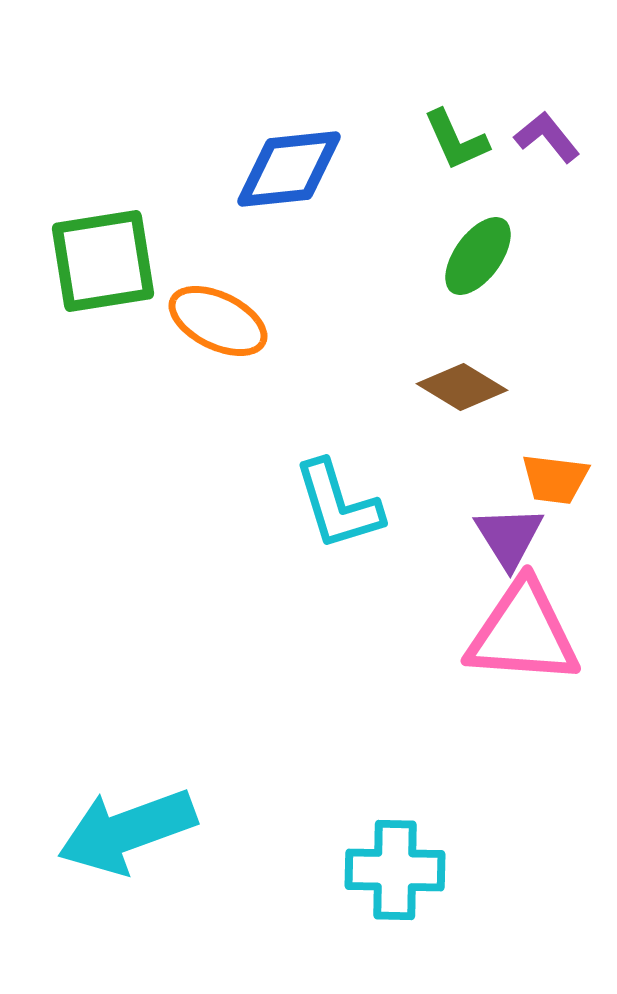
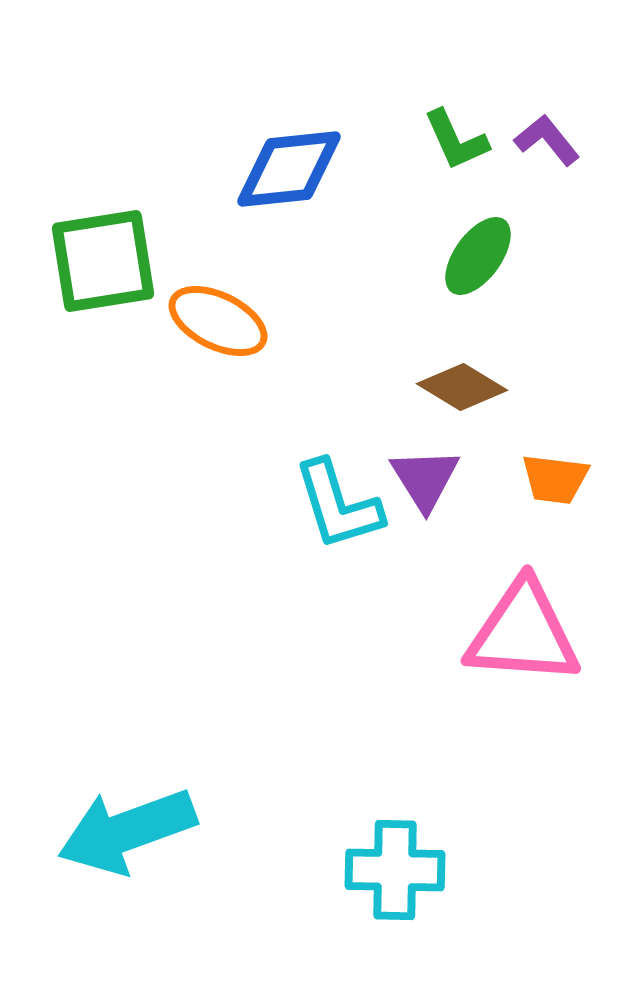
purple L-shape: moved 3 px down
purple triangle: moved 84 px left, 58 px up
